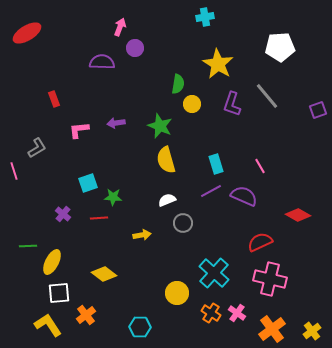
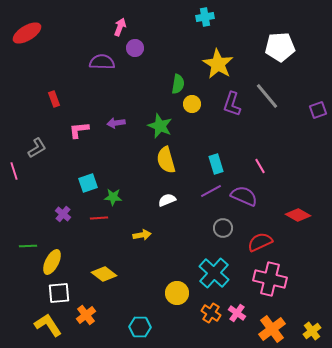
gray circle at (183, 223): moved 40 px right, 5 px down
